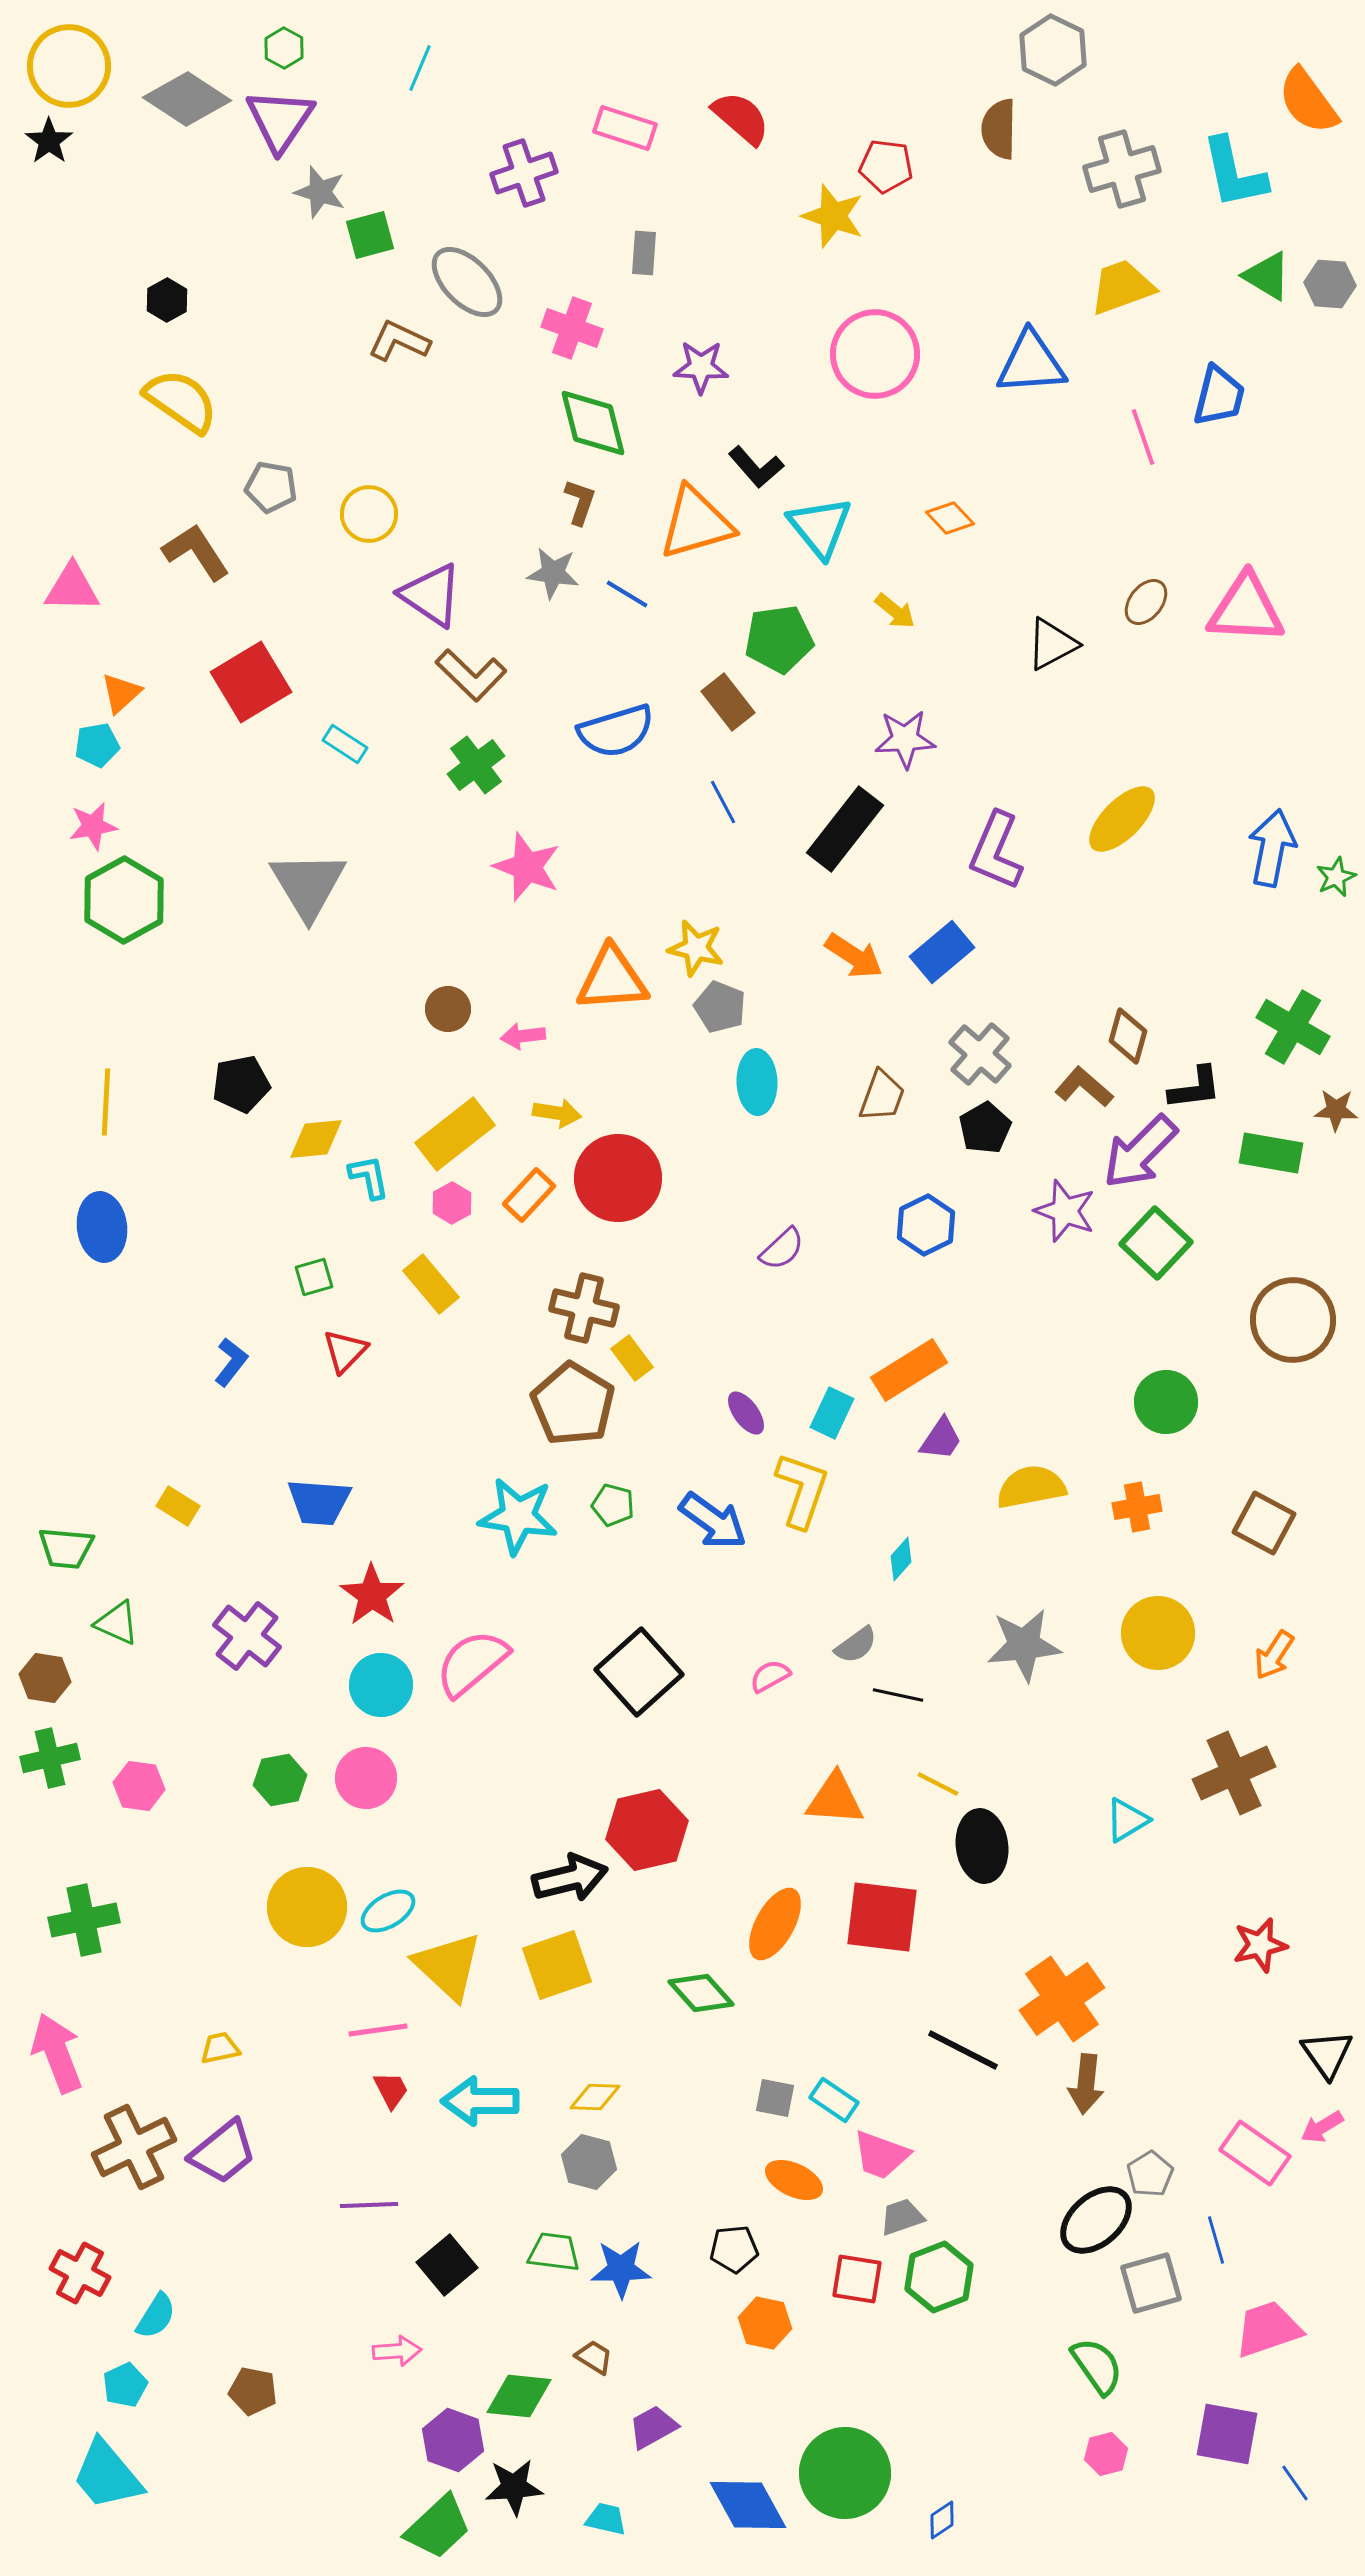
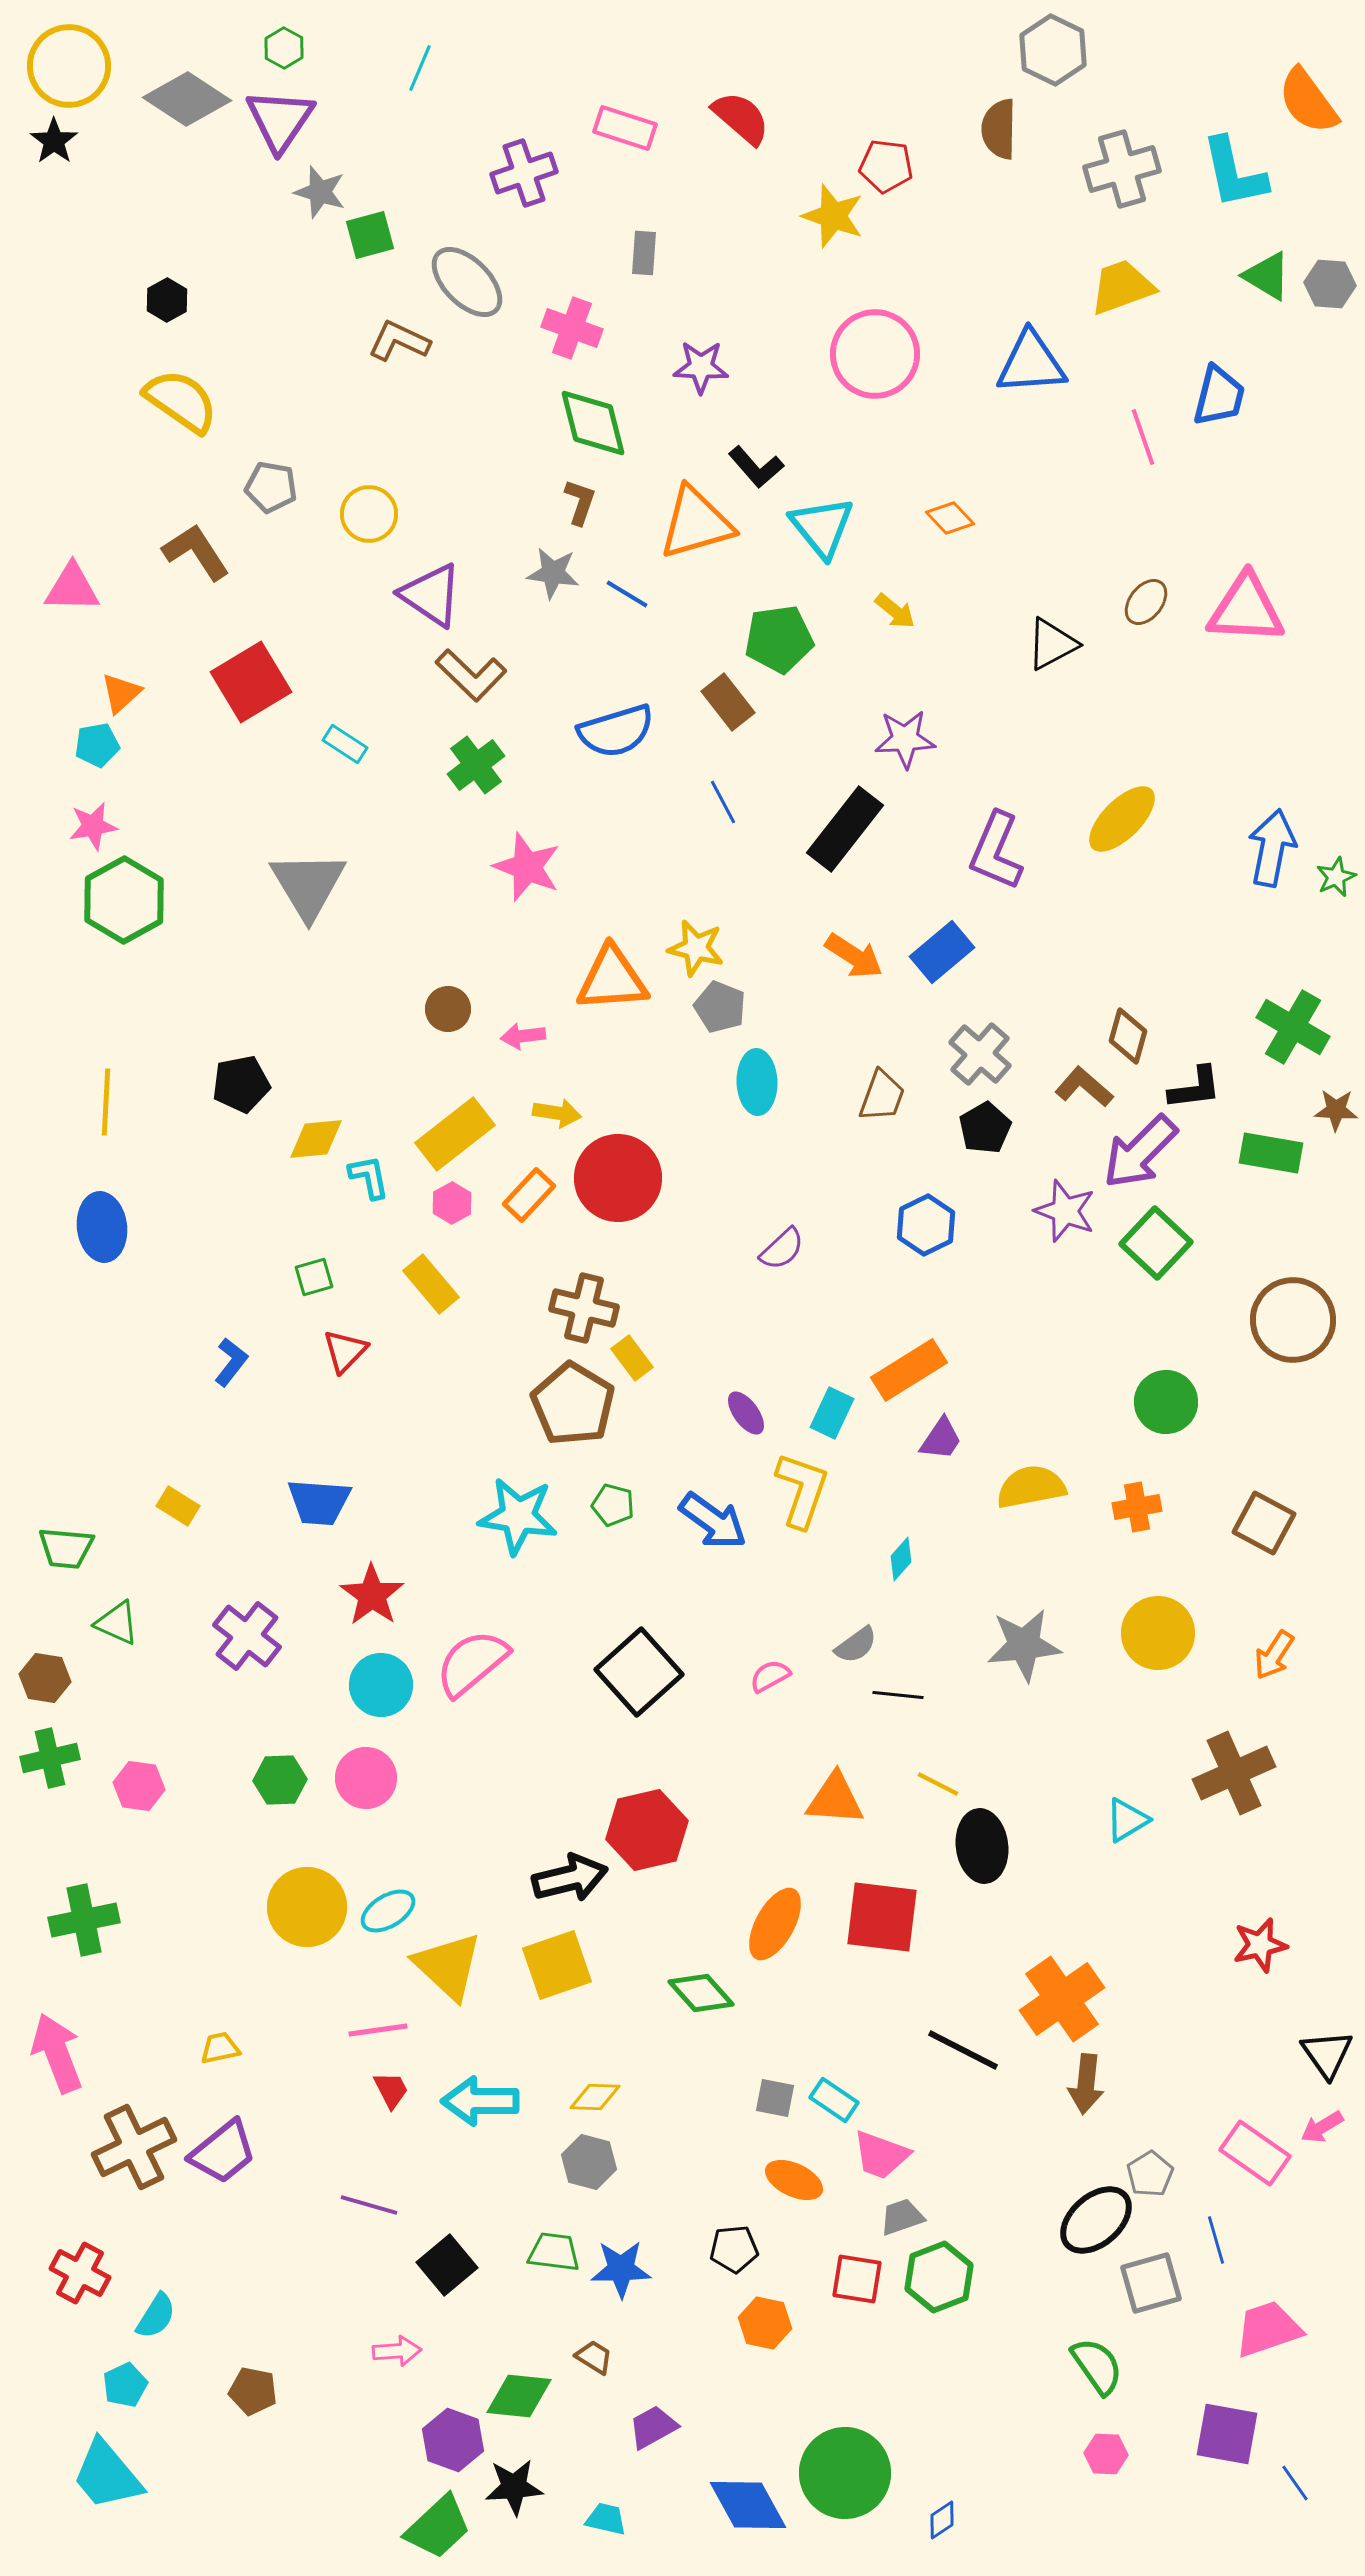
black star at (49, 141): moved 5 px right
cyan triangle at (820, 527): moved 2 px right
black line at (898, 1695): rotated 6 degrees counterclockwise
green hexagon at (280, 1780): rotated 9 degrees clockwise
purple line at (369, 2205): rotated 18 degrees clockwise
pink hexagon at (1106, 2454): rotated 18 degrees clockwise
